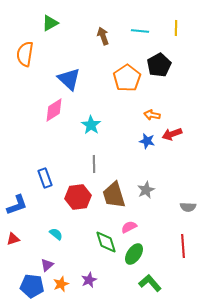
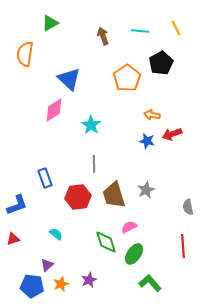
yellow line: rotated 28 degrees counterclockwise
black pentagon: moved 2 px right, 2 px up
gray semicircle: rotated 77 degrees clockwise
